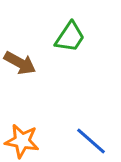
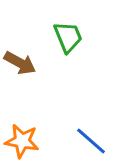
green trapezoid: moved 2 px left; rotated 56 degrees counterclockwise
